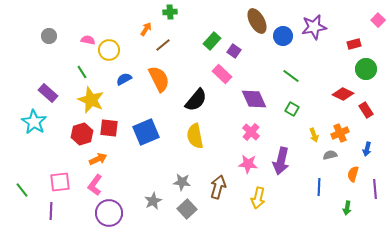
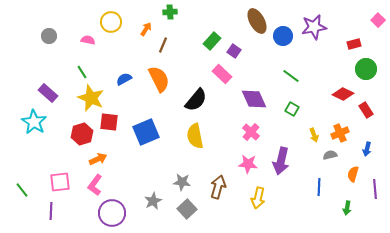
brown line at (163, 45): rotated 28 degrees counterclockwise
yellow circle at (109, 50): moved 2 px right, 28 px up
yellow star at (91, 100): moved 2 px up
red square at (109, 128): moved 6 px up
purple circle at (109, 213): moved 3 px right
